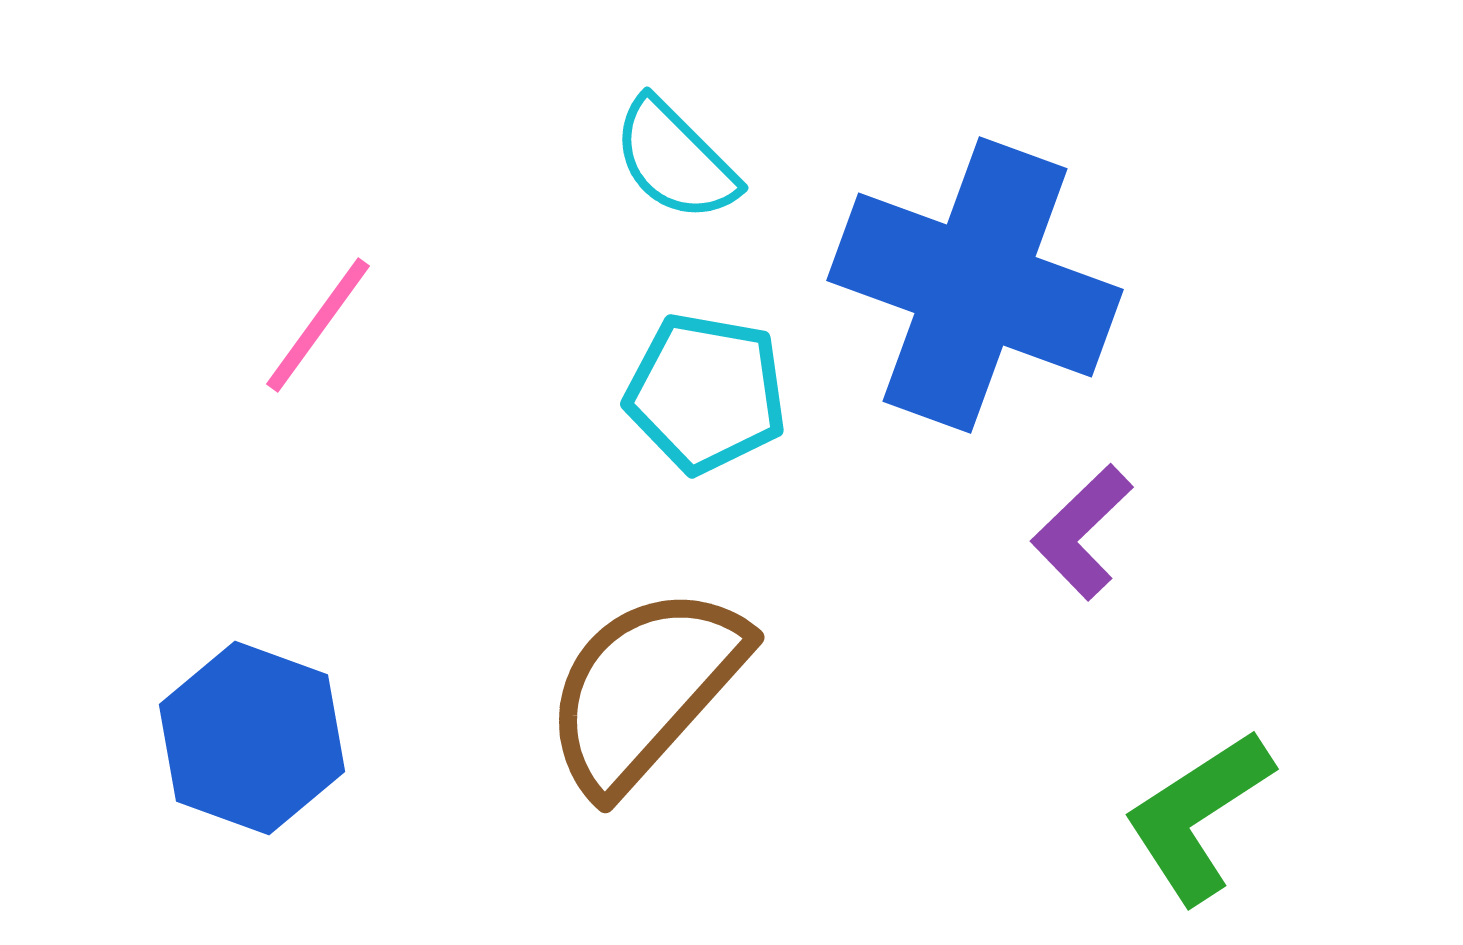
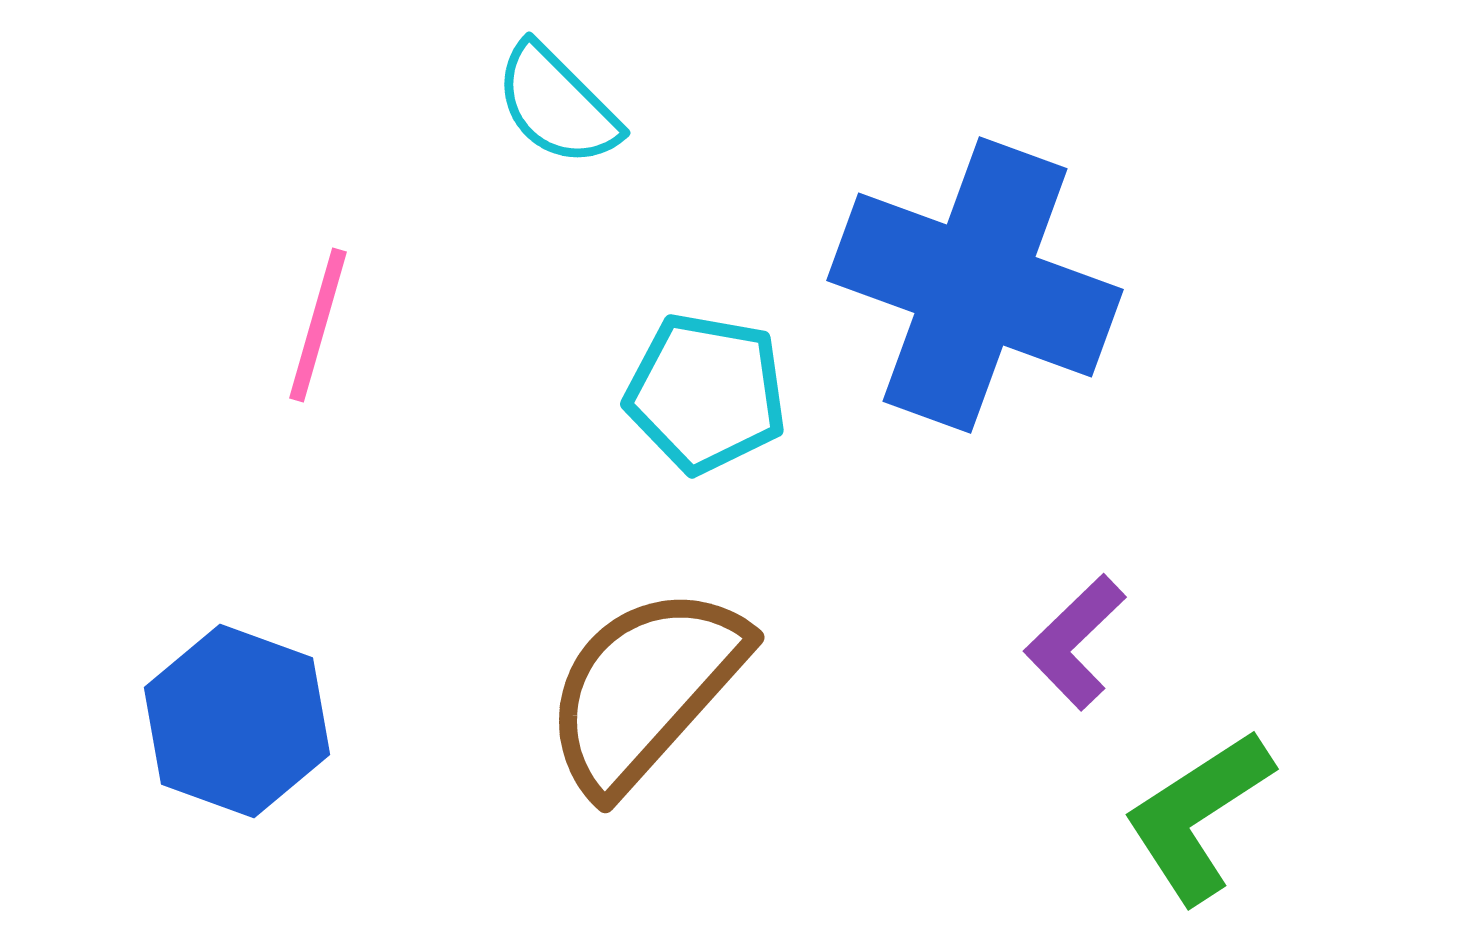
cyan semicircle: moved 118 px left, 55 px up
pink line: rotated 20 degrees counterclockwise
purple L-shape: moved 7 px left, 110 px down
blue hexagon: moved 15 px left, 17 px up
